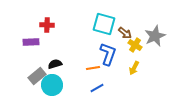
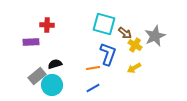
yellow arrow: rotated 32 degrees clockwise
blue line: moved 4 px left
